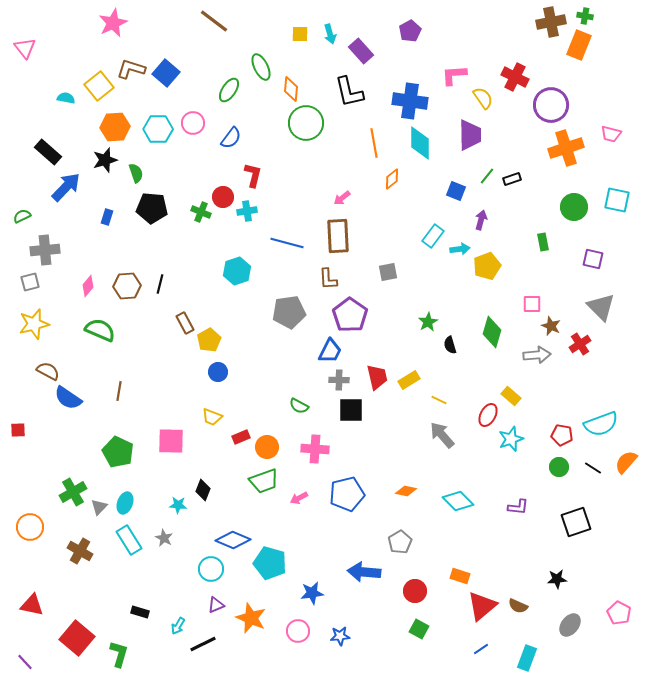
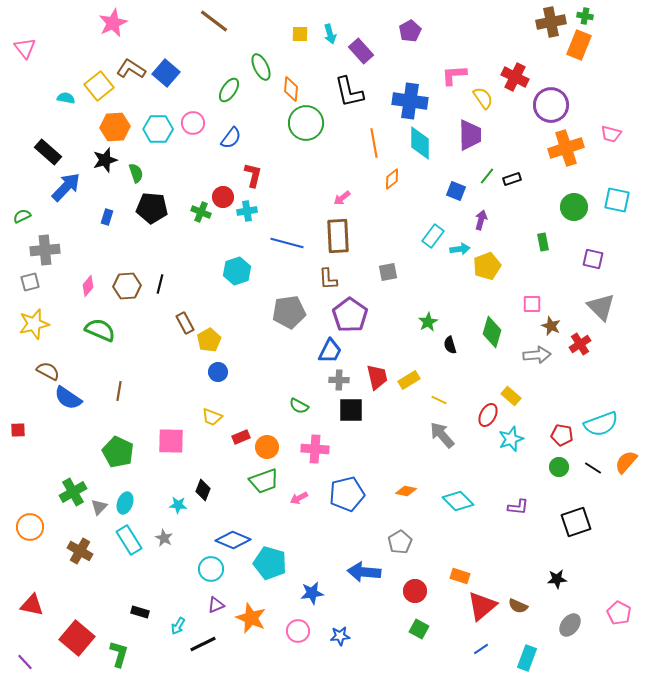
brown L-shape at (131, 69): rotated 16 degrees clockwise
